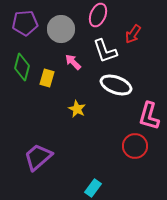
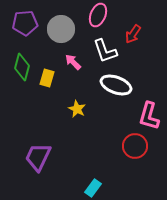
purple trapezoid: rotated 24 degrees counterclockwise
